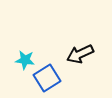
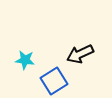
blue square: moved 7 px right, 3 px down
